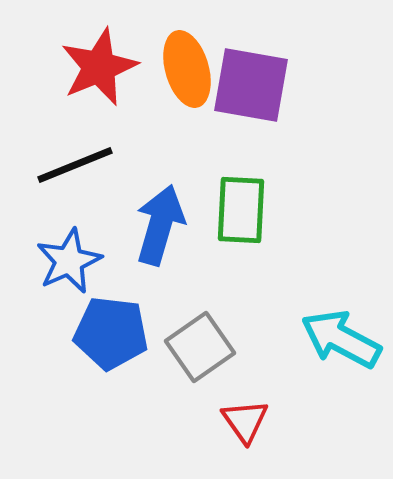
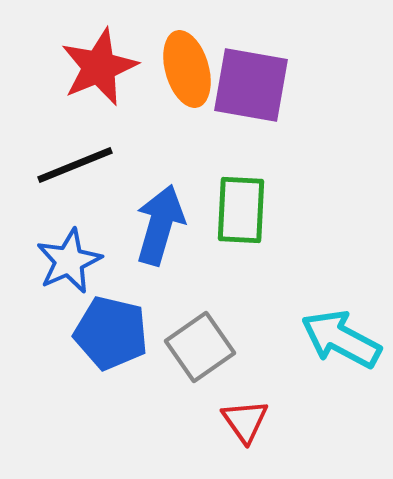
blue pentagon: rotated 6 degrees clockwise
